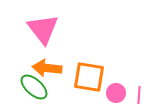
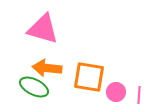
pink triangle: rotated 36 degrees counterclockwise
green ellipse: rotated 16 degrees counterclockwise
pink circle: moved 1 px up
